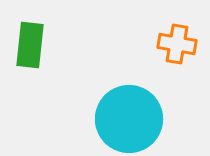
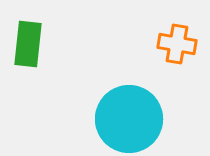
green rectangle: moved 2 px left, 1 px up
